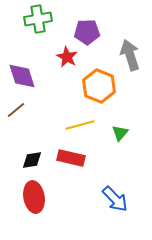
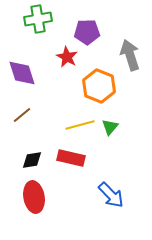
purple diamond: moved 3 px up
brown line: moved 6 px right, 5 px down
green triangle: moved 10 px left, 6 px up
blue arrow: moved 4 px left, 4 px up
